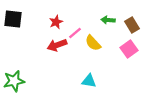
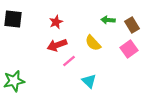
pink line: moved 6 px left, 28 px down
cyan triangle: rotated 35 degrees clockwise
